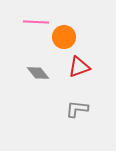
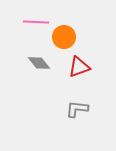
gray diamond: moved 1 px right, 10 px up
